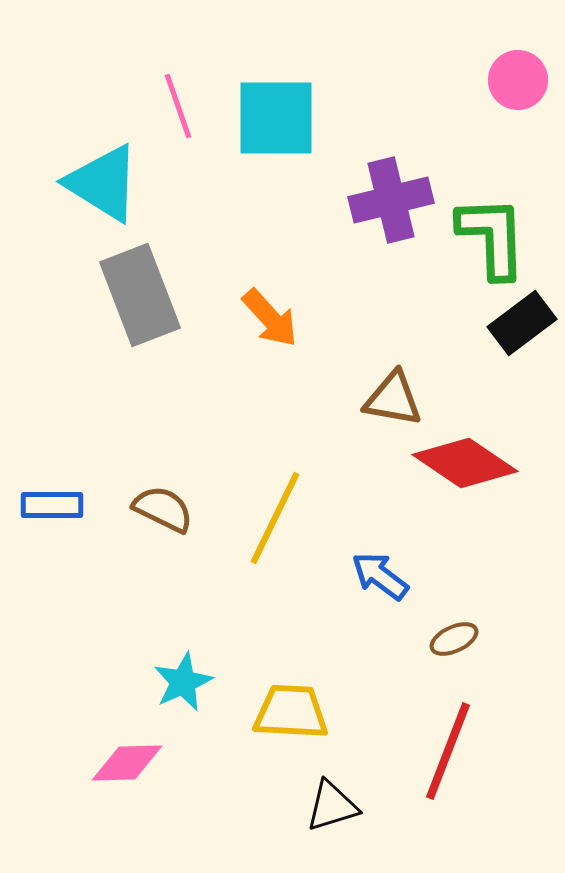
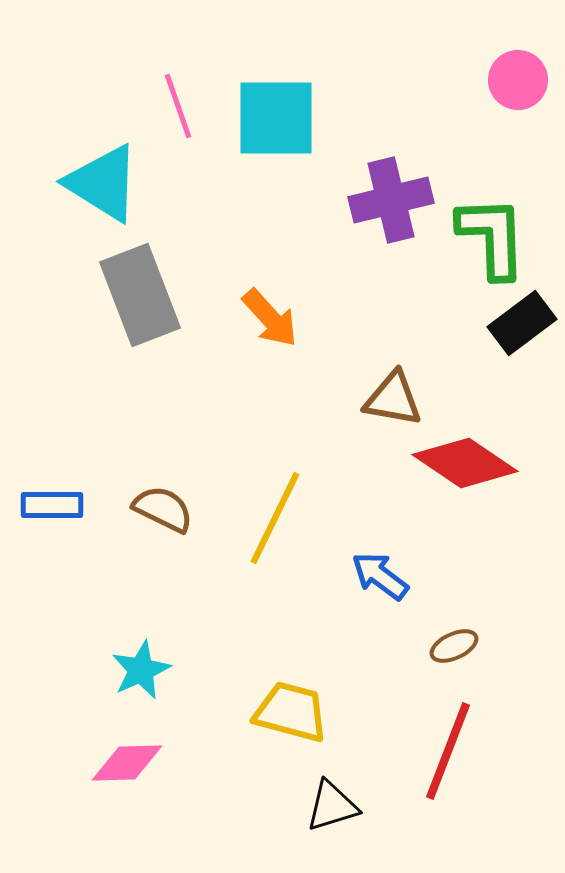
brown ellipse: moved 7 px down
cyan star: moved 42 px left, 12 px up
yellow trapezoid: rotated 12 degrees clockwise
